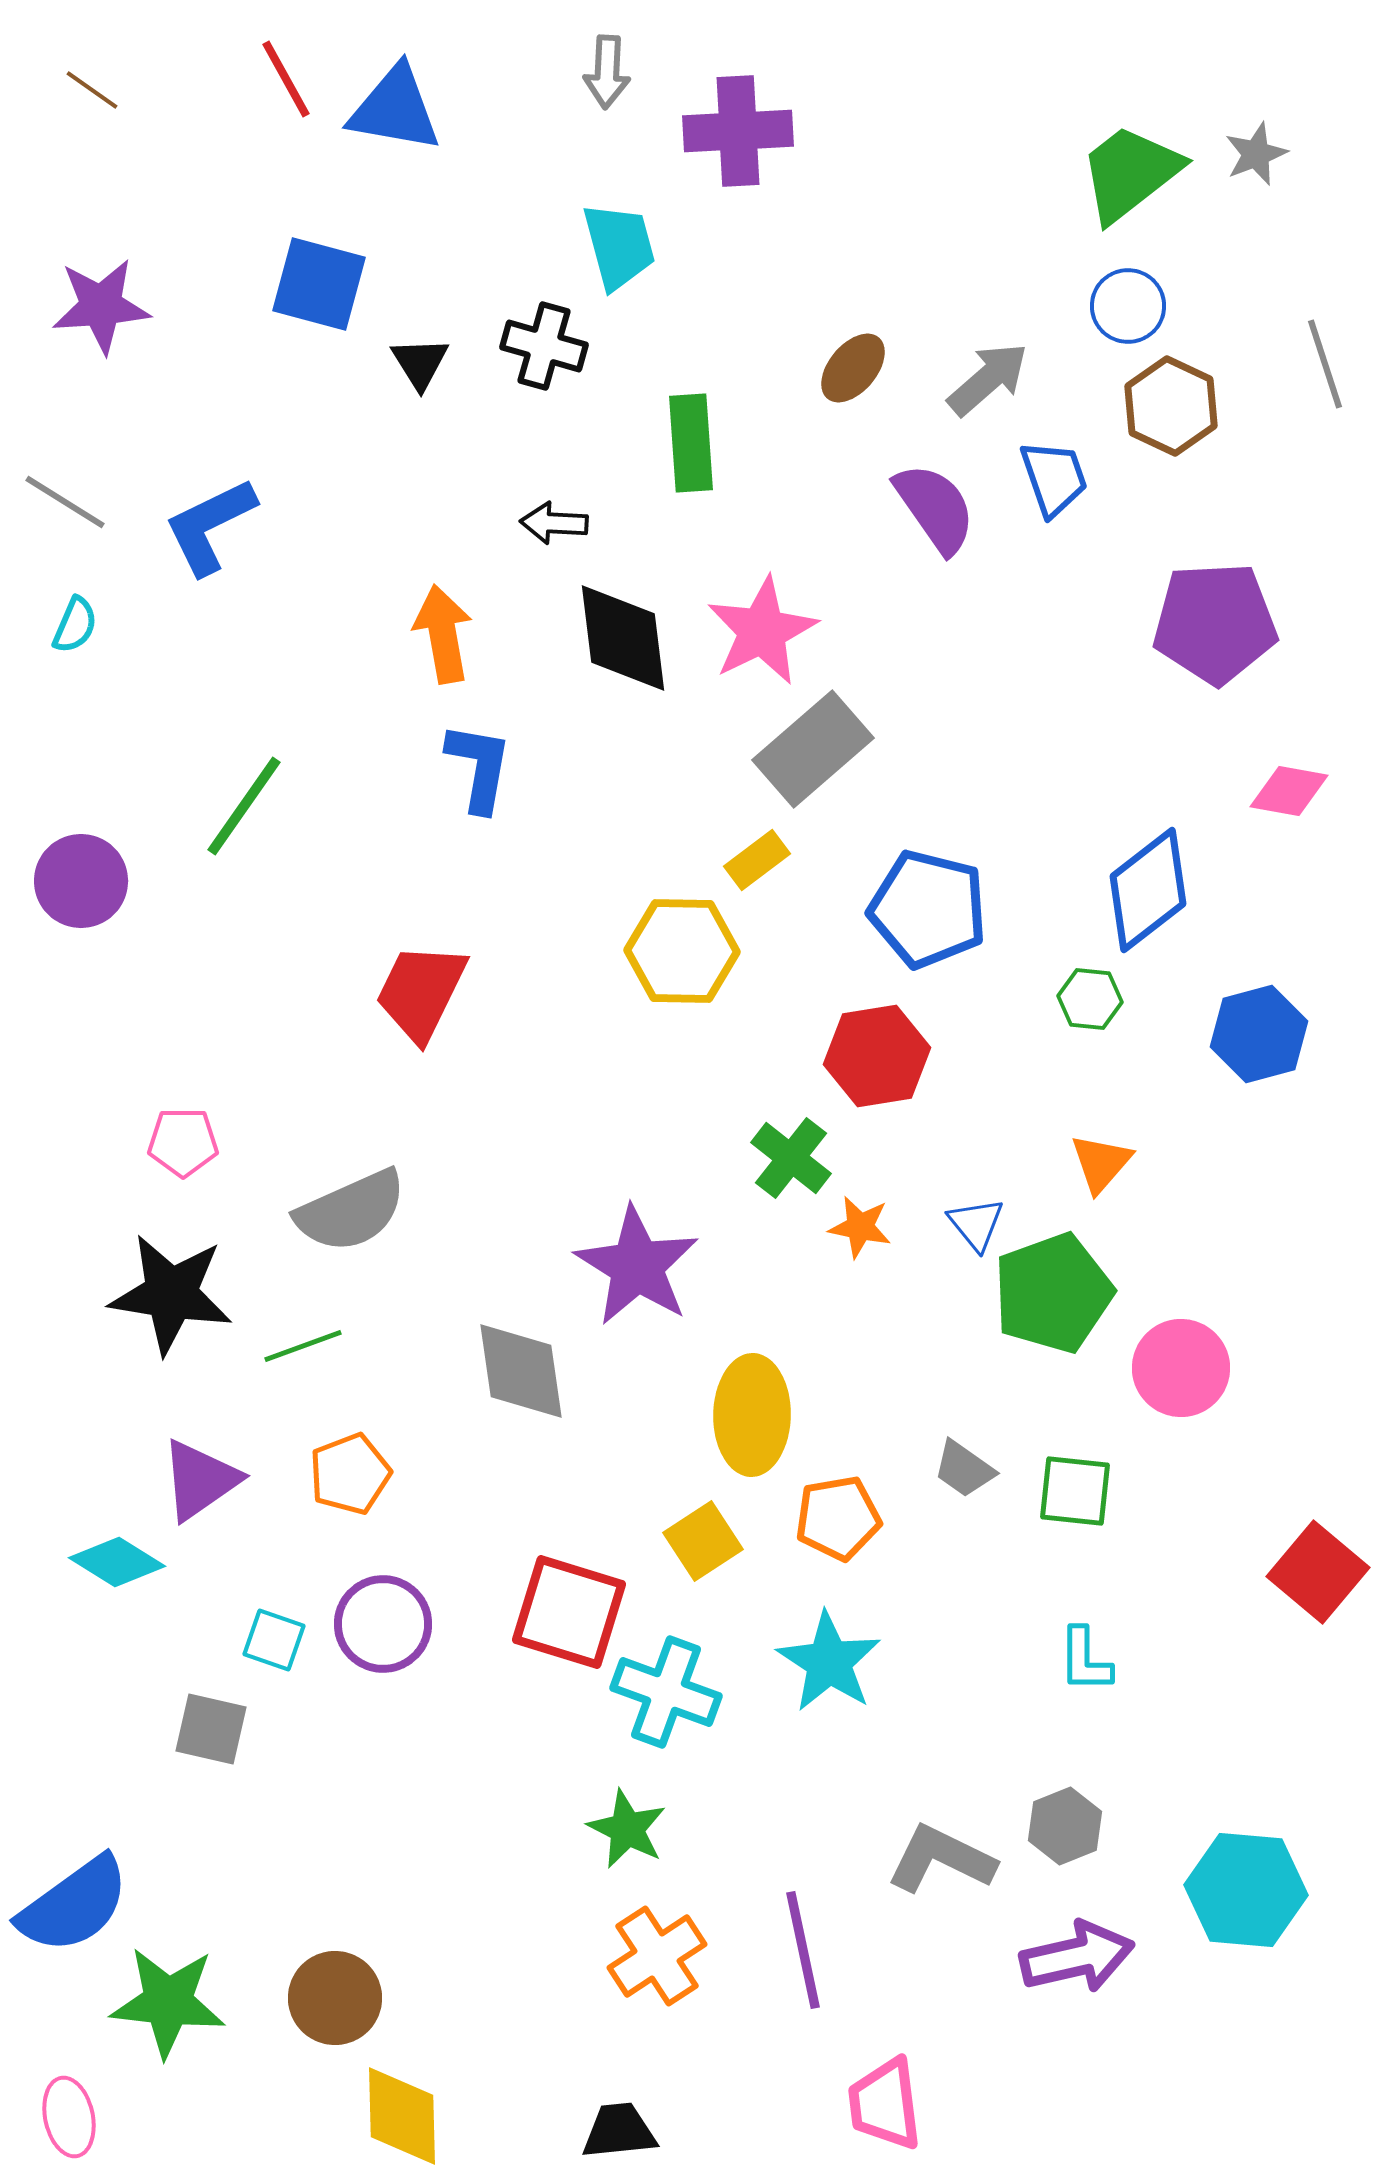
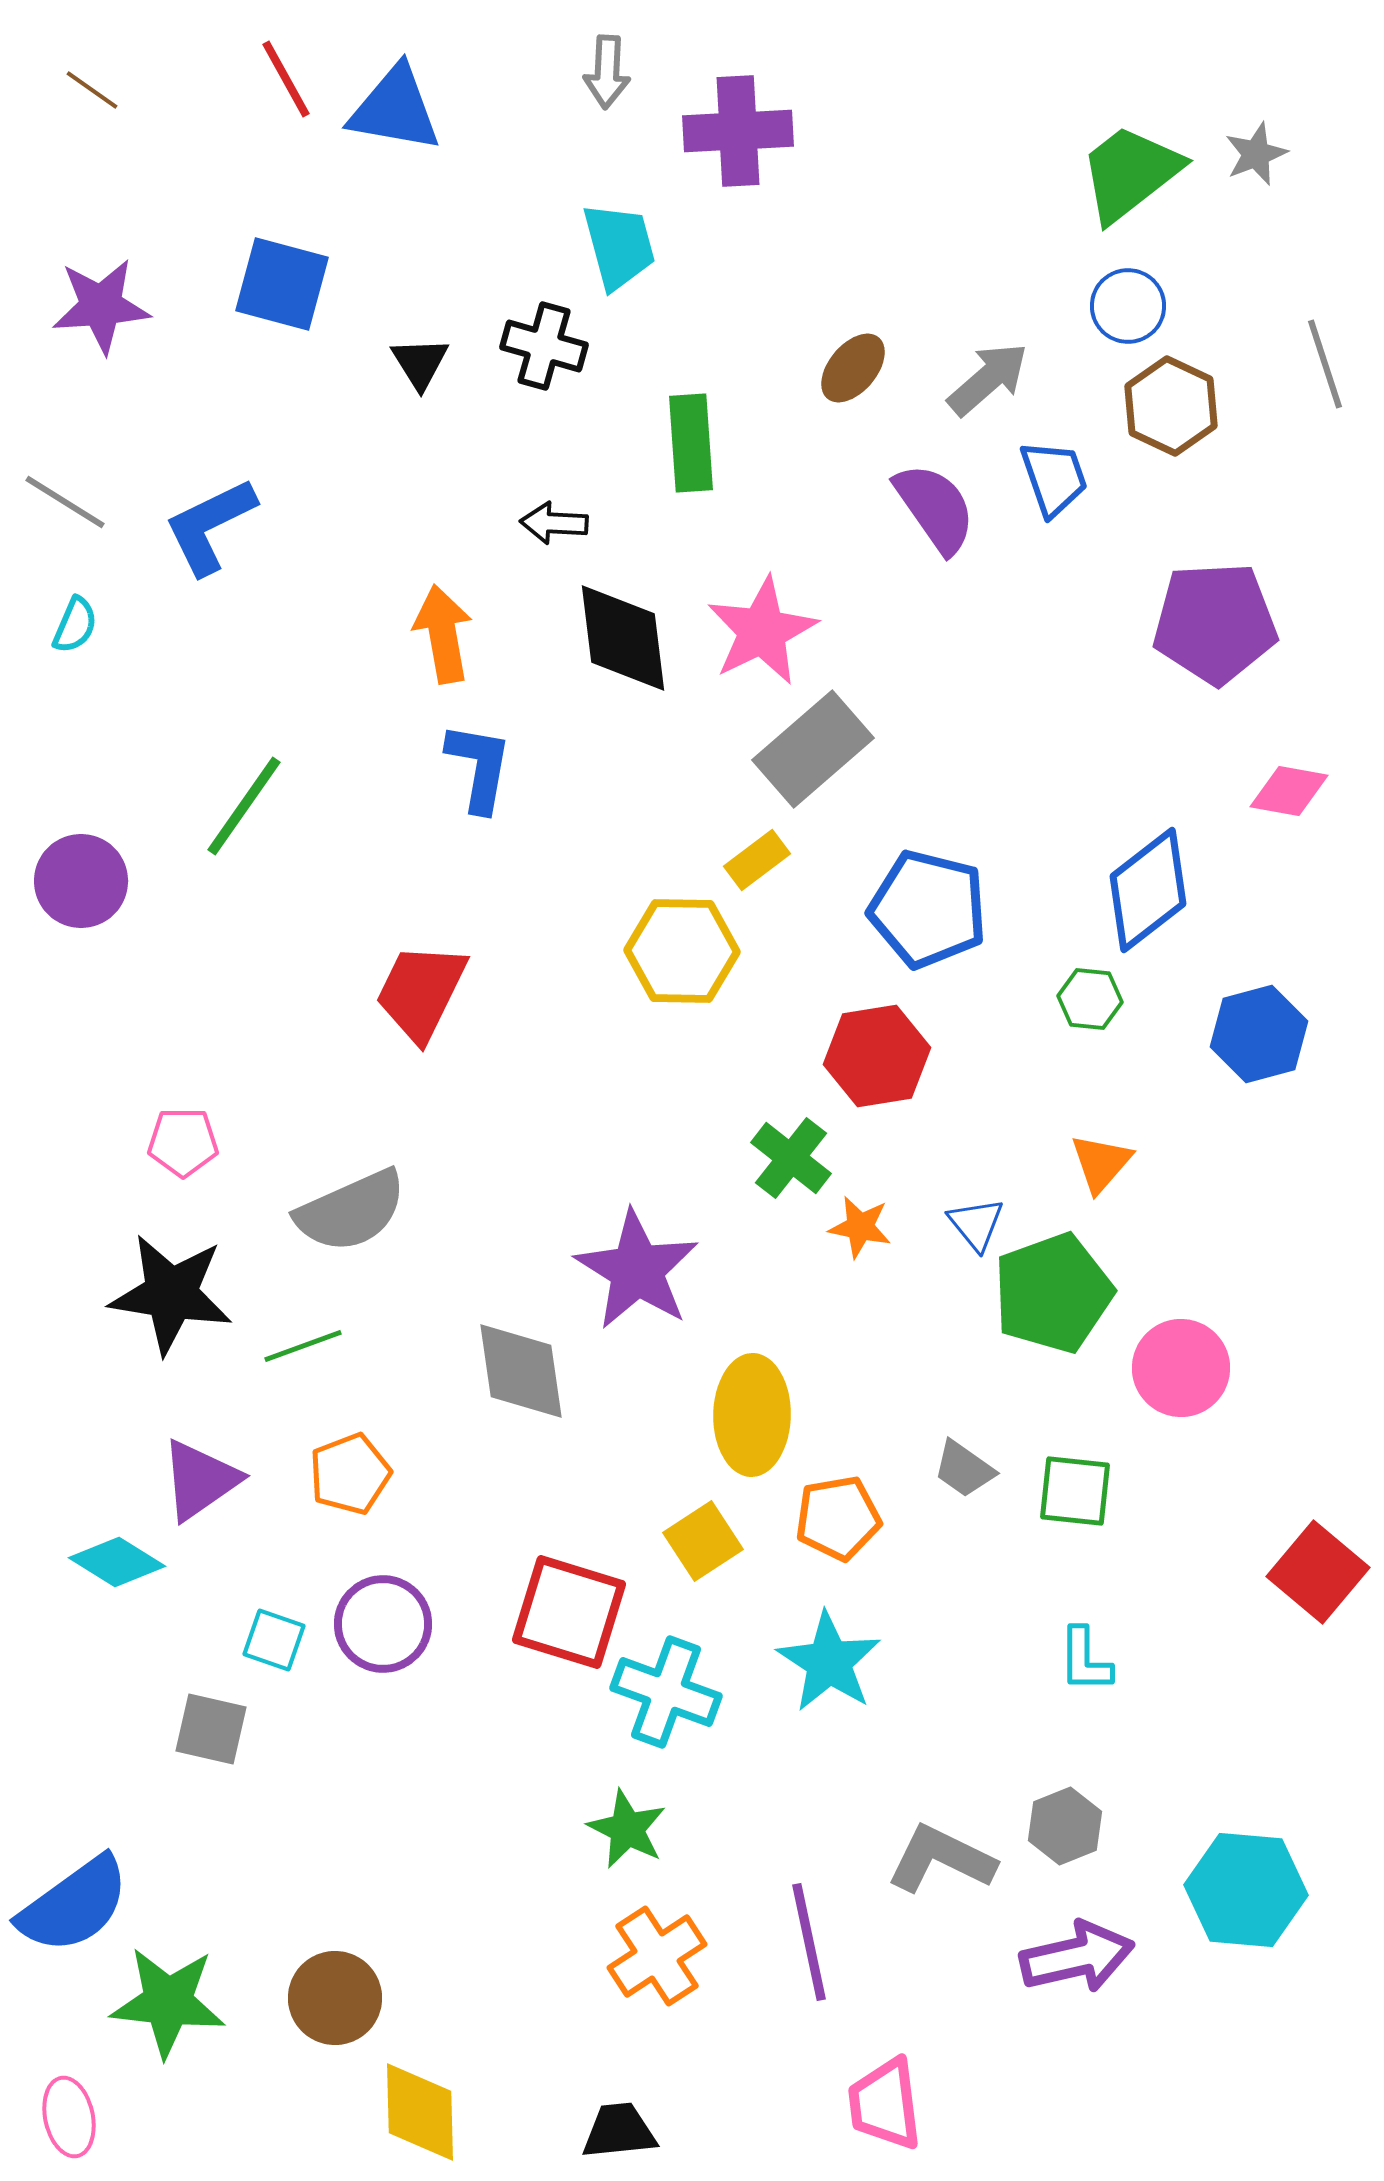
blue square at (319, 284): moved 37 px left
purple star at (637, 1266): moved 4 px down
purple line at (803, 1950): moved 6 px right, 8 px up
yellow diamond at (402, 2116): moved 18 px right, 4 px up
